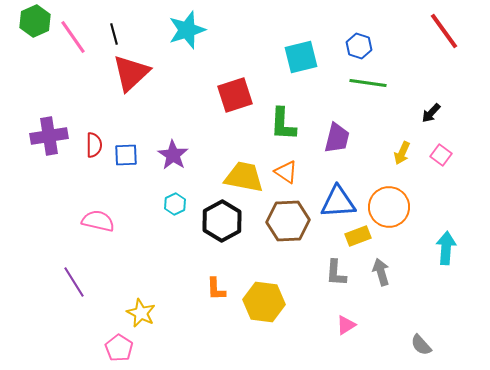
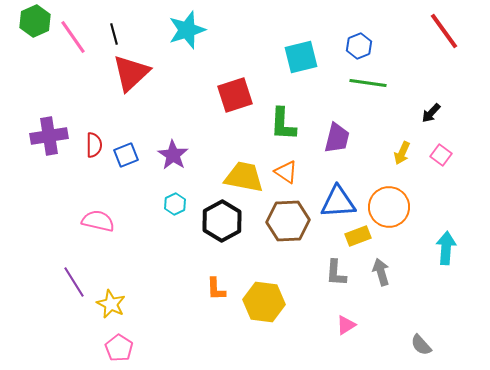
blue hexagon: rotated 20 degrees clockwise
blue square: rotated 20 degrees counterclockwise
yellow star: moved 30 px left, 9 px up
